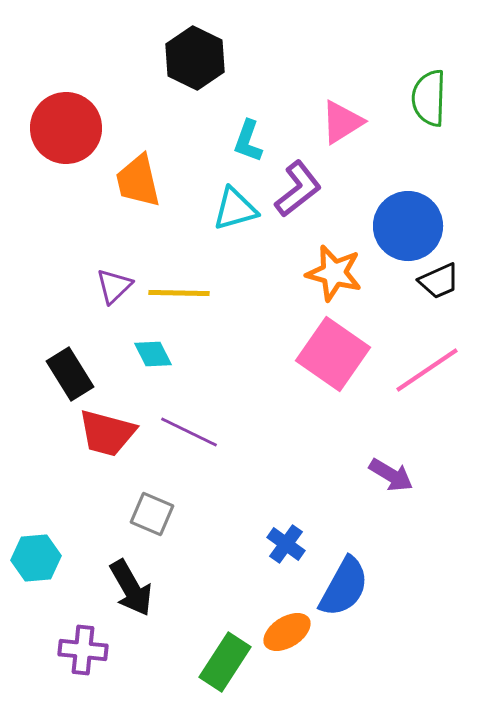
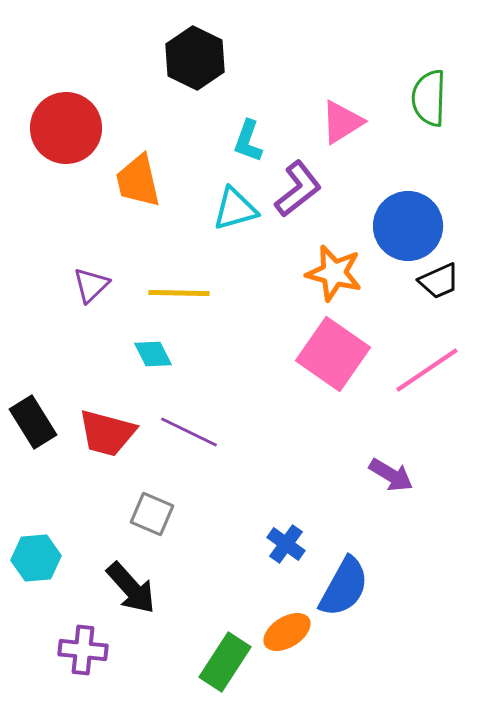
purple triangle: moved 23 px left, 1 px up
black rectangle: moved 37 px left, 48 px down
black arrow: rotated 12 degrees counterclockwise
